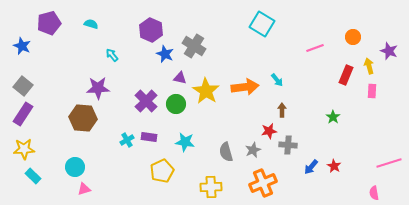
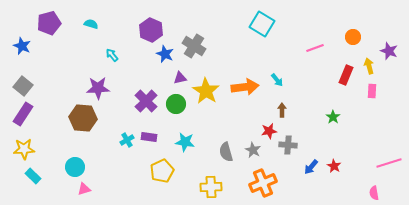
purple triangle at (180, 78): rotated 24 degrees counterclockwise
gray star at (253, 150): rotated 21 degrees counterclockwise
